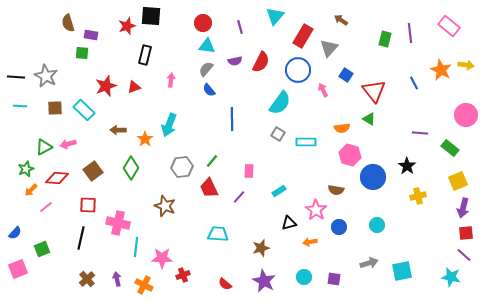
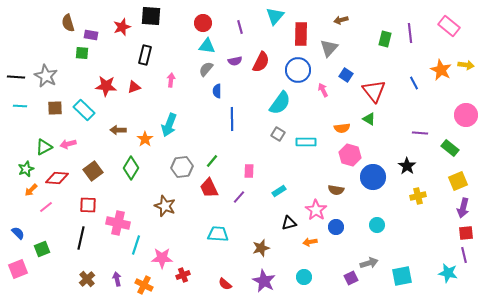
brown arrow at (341, 20): rotated 48 degrees counterclockwise
red star at (127, 26): moved 5 px left, 1 px down
red rectangle at (303, 36): moved 2 px left, 2 px up; rotated 30 degrees counterclockwise
red star at (106, 86): rotated 25 degrees clockwise
blue semicircle at (209, 90): moved 8 px right, 1 px down; rotated 40 degrees clockwise
blue circle at (339, 227): moved 3 px left
blue semicircle at (15, 233): moved 3 px right; rotated 88 degrees counterclockwise
cyan line at (136, 247): moved 2 px up; rotated 12 degrees clockwise
purple line at (464, 255): rotated 35 degrees clockwise
cyan square at (402, 271): moved 5 px down
cyan star at (451, 277): moved 3 px left, 4 px up
purple square at (334, 279): moved 17 px right, 1 px up; rotated 32 degrees counterclockwise
